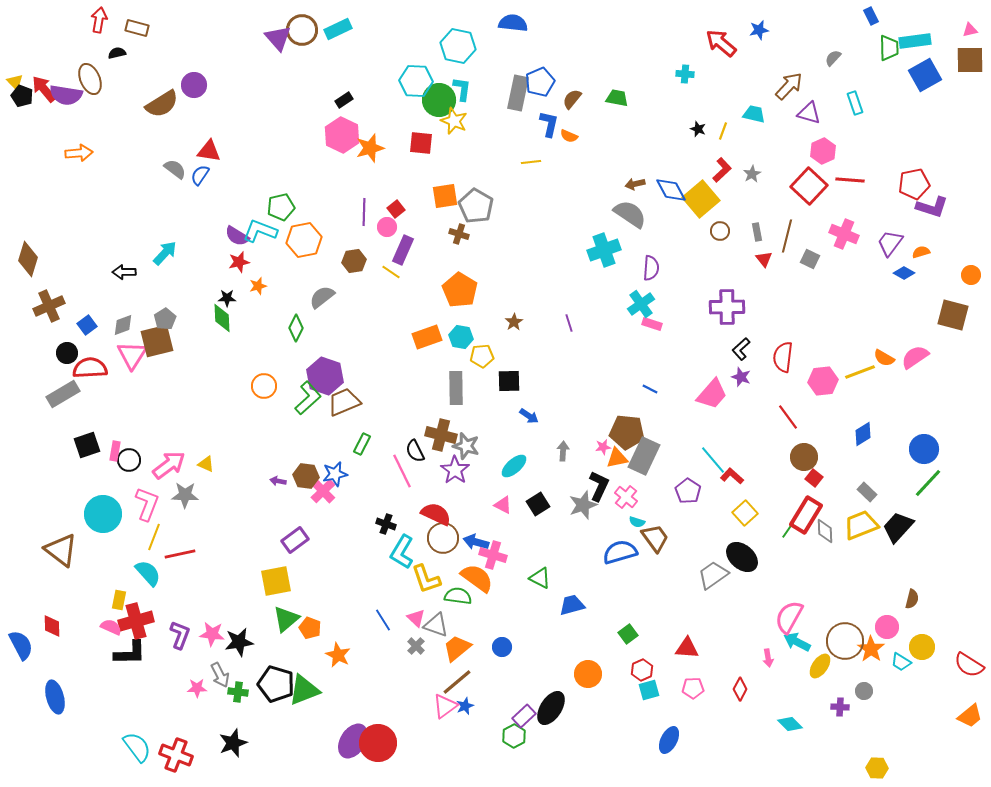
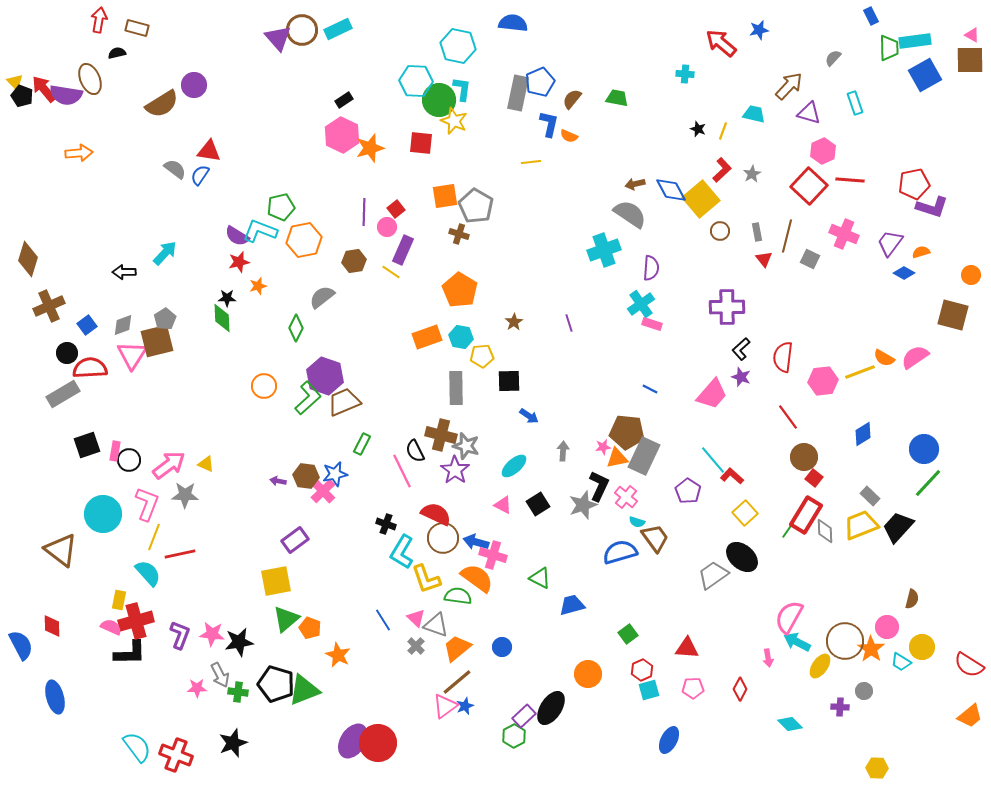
pink triangle at (970, 30): moved 2 px right, 5 px down; rotated 42 degrees clockwise
gray rectangle at (867, 492): moved 3 px right, 4 px down
